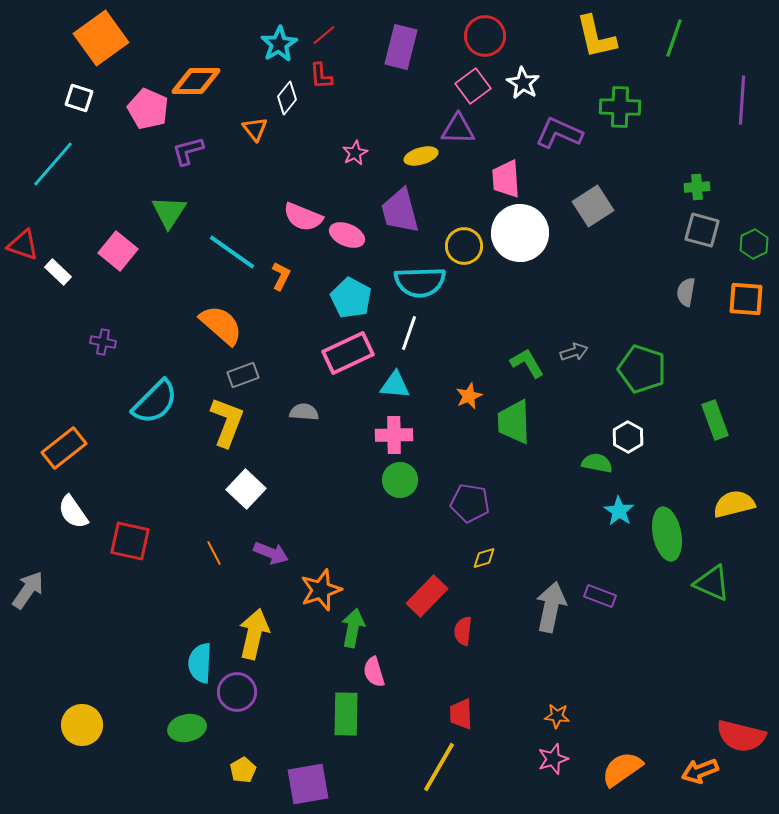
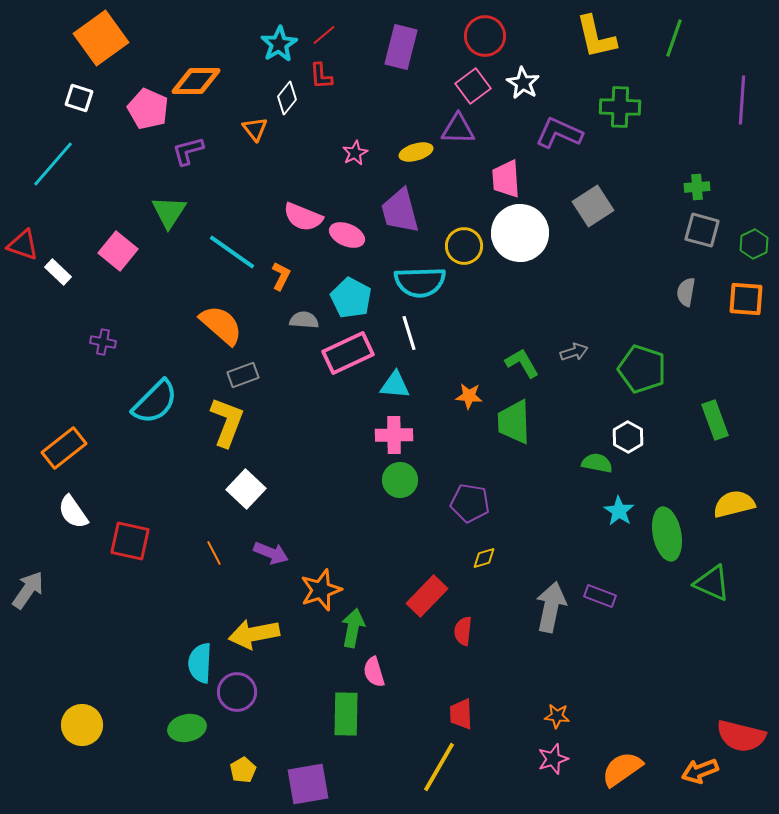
yellow ellipse at (421, 156): moved 5 px left, 4 px up
white line at (409, 333): rotated 36 degrees counterclockwise
green L-shape at (527, 363): moved 5 px left
orange star at (469, 396): rotated 28 degrees clockwise
gray semicircle at (304, 412): moved 92 px up
yellow arrow at (254, 634): rotated 114 degrees counterclockwise
